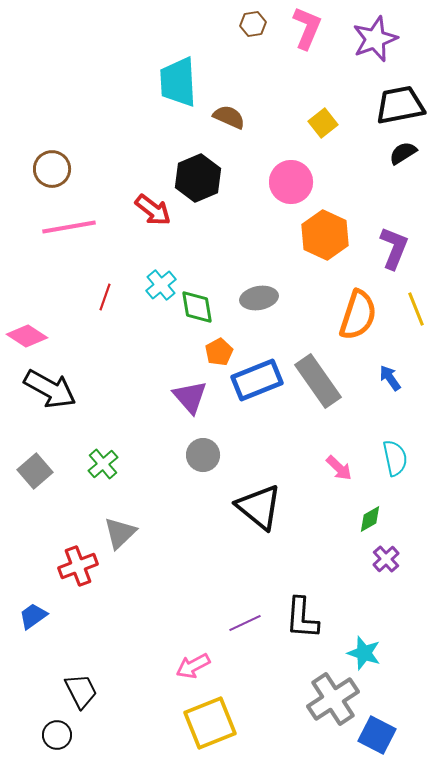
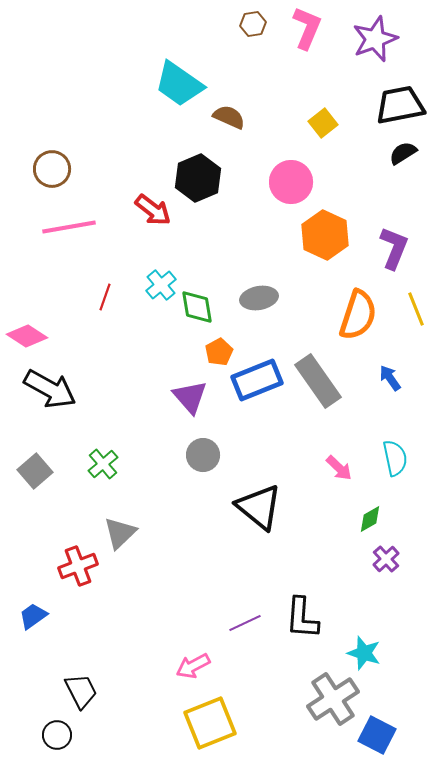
cyan trapezoid at (178, 82): moved 1 px right, 2 px down; rotated 52 degrees counterclockwise
